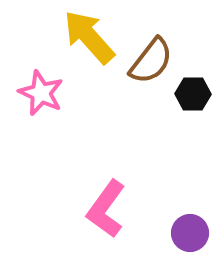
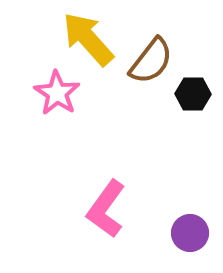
yellow arrow: moved 1 px left, 2 px down
pink star: moved 16 px right; rotated 9 degrees clockwise
